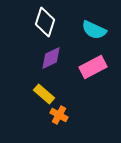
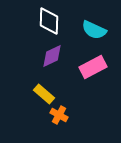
white diamond: moved 4 px right, 1 px up; rotated 16 degrees counterclockwise
purple diamond: moved 1 px right, 2 px up
